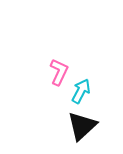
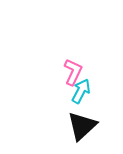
pink L-shape: moved 14 px right
